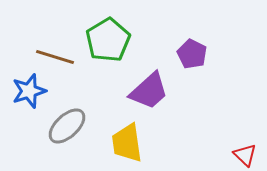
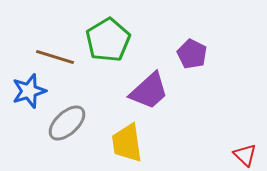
gray ellipse: moved 3 px up
